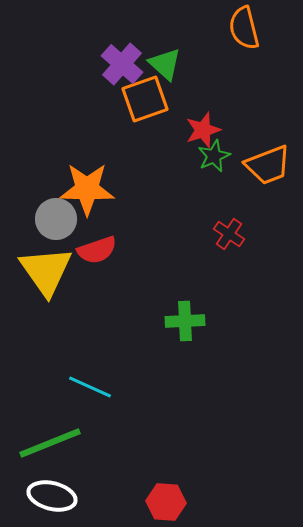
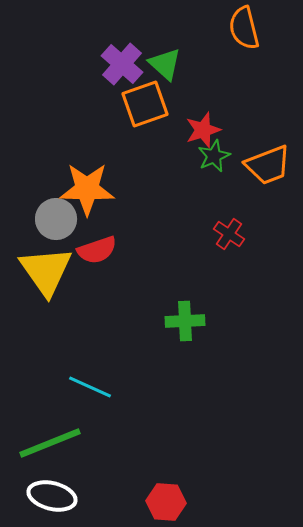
orange square: moved 5 px down
